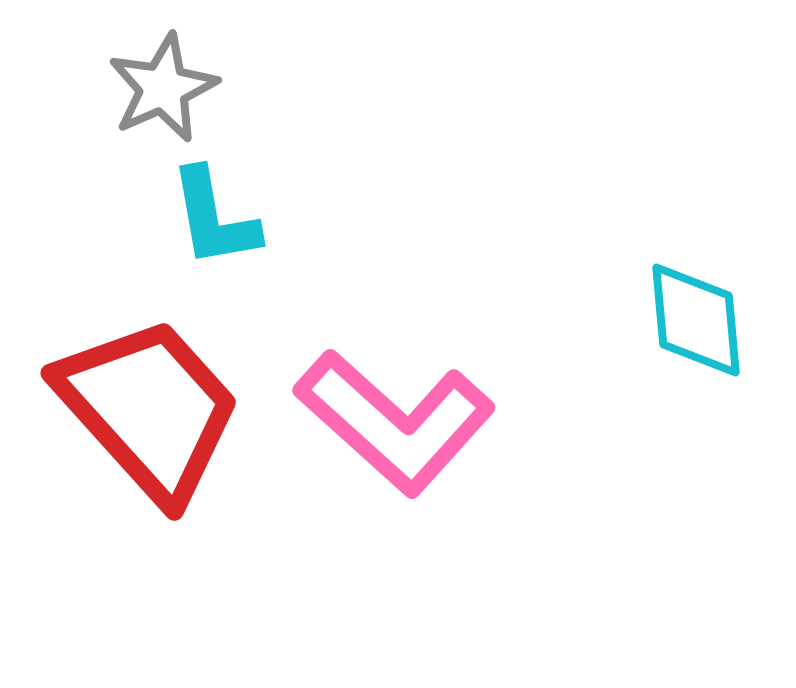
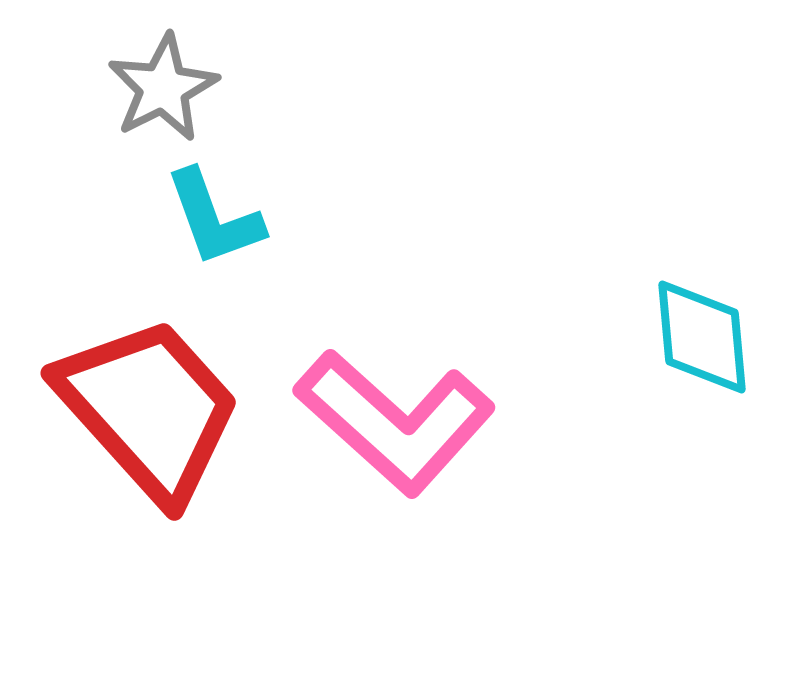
gray star: rotated 3 degrees counterclockwise
cyan L-shape: rotated 10 degrees counterclockwise
cyan diamond: moved 6 px right, 17 px down
